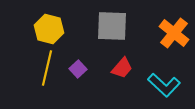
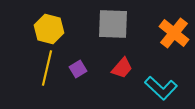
gray square: moved 1 px right, 2 px up
purple square: rotated 12 degrees clockwise
cyan L-shape: moved 3 px left, 3 px down
